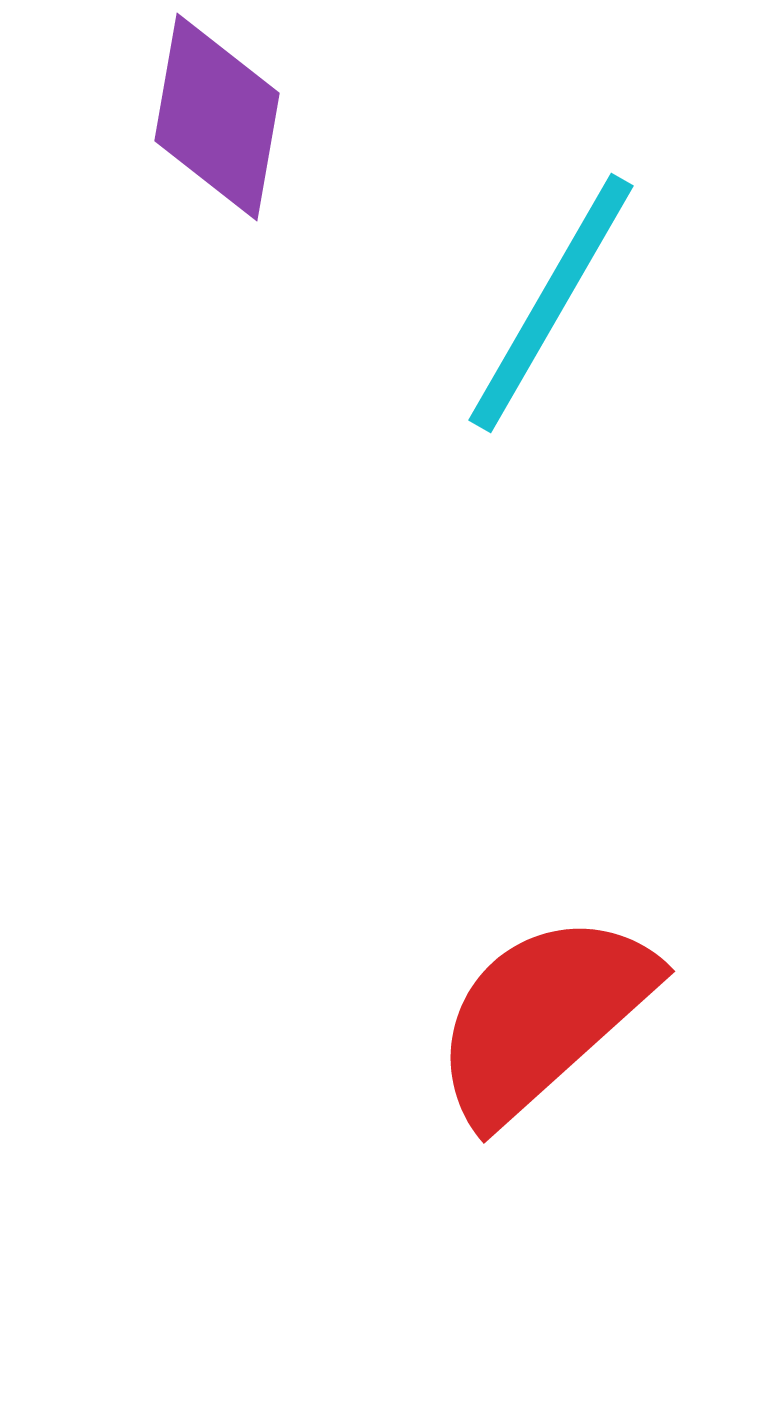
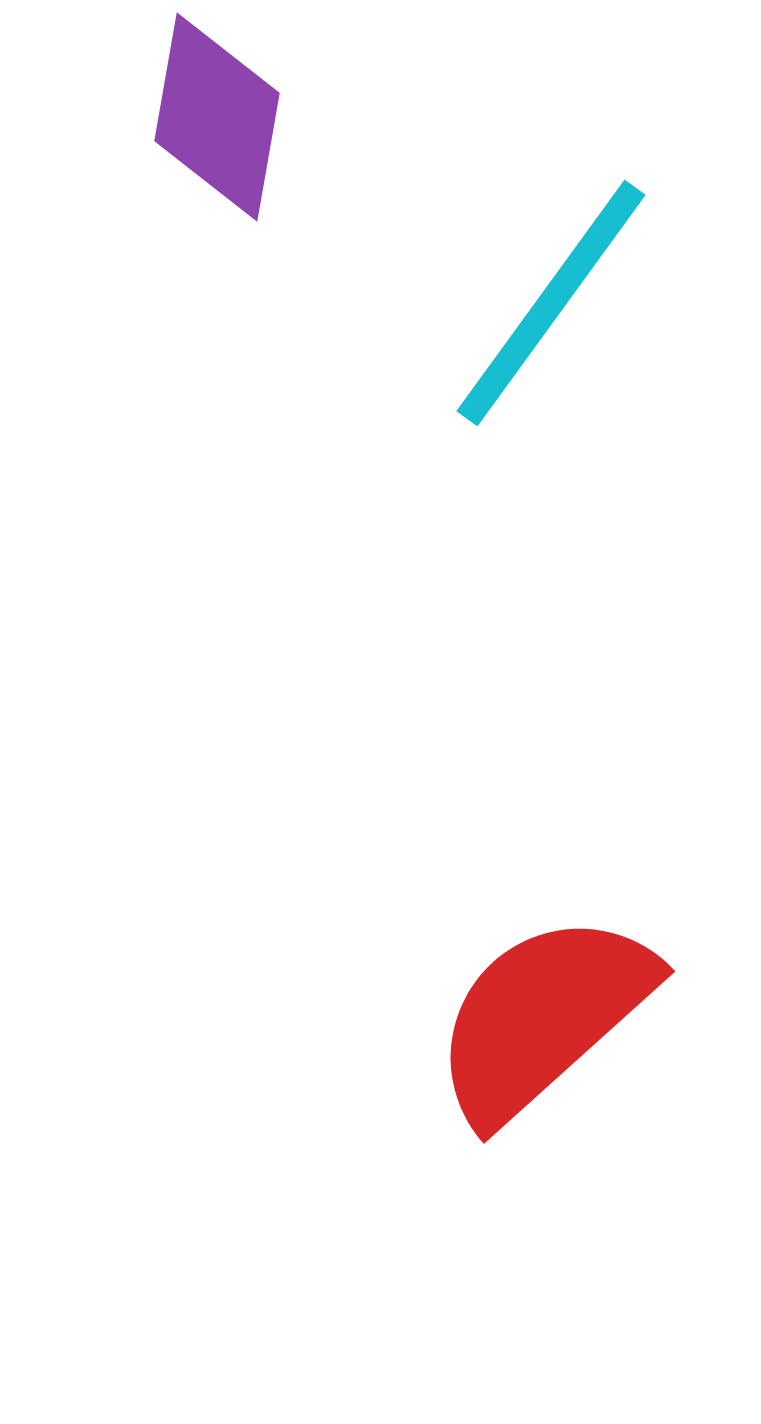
cyan line: rotated 6 degrees clockwise
